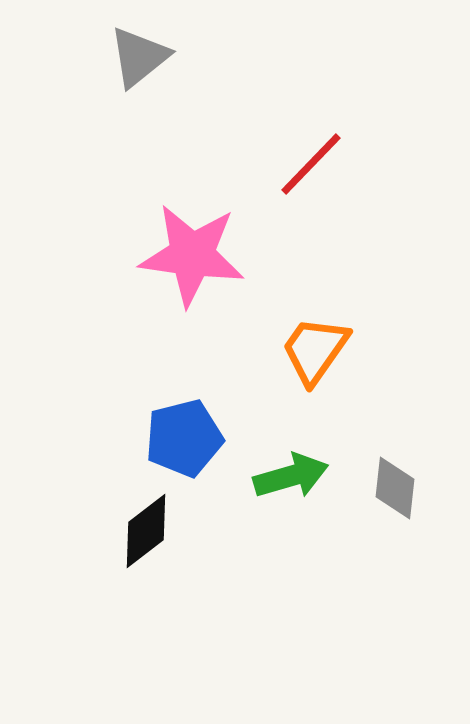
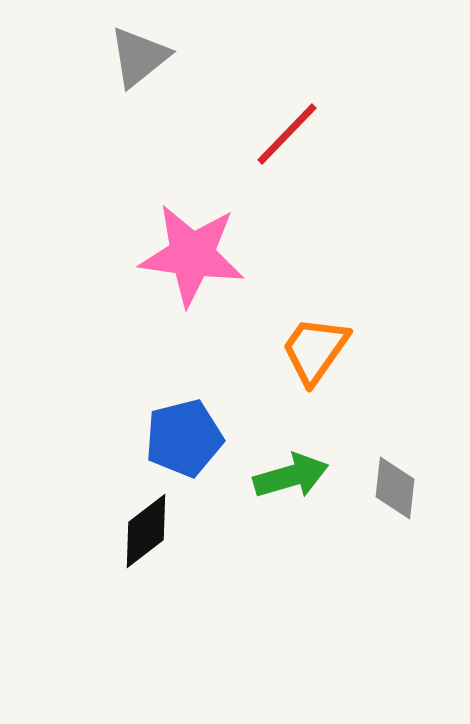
red line: moved 24 px left, 30 px up
